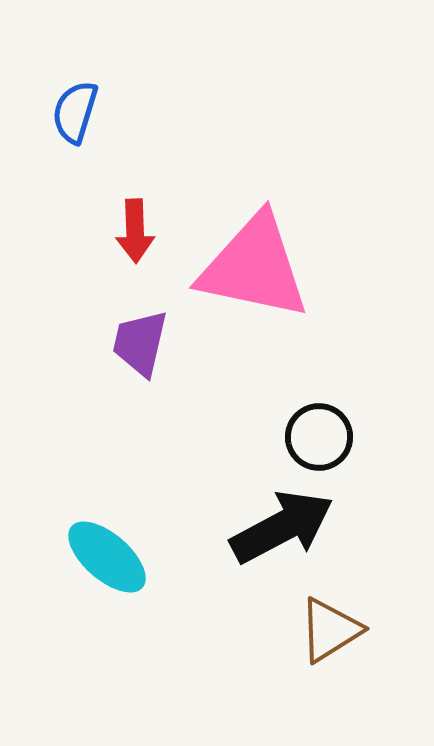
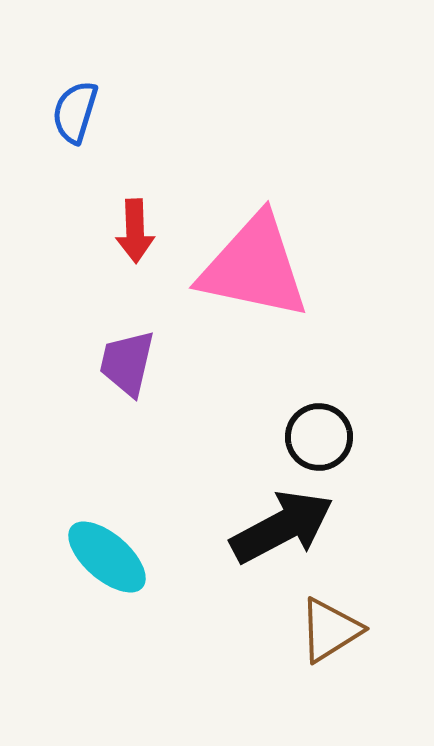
purple trapezoid: moved 13 px left, 20 px down
